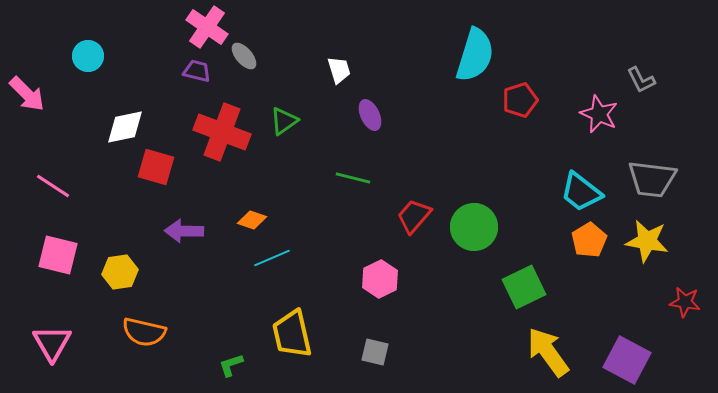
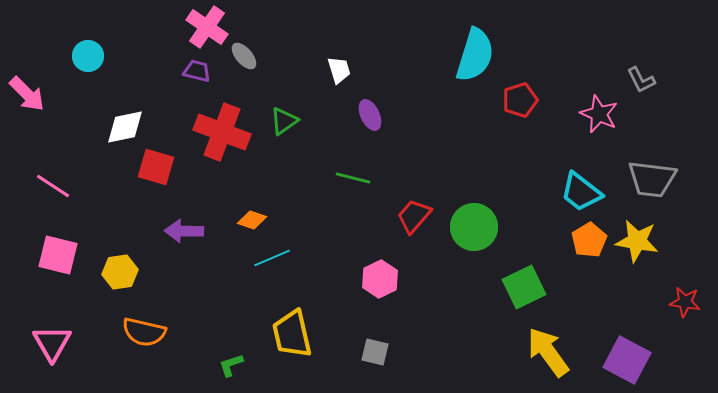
yellow star: moved 10 px left
